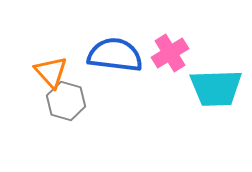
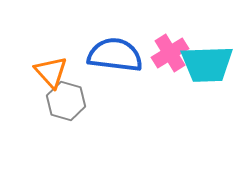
cyan trapezoid: moved 9 px left, 24 px up
